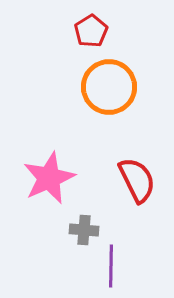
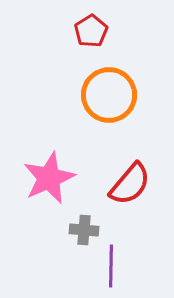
orange circle: moved 8 px down
red semicircle: moved 7 px left, 4 px down; rotated 66 degrees clockwise
